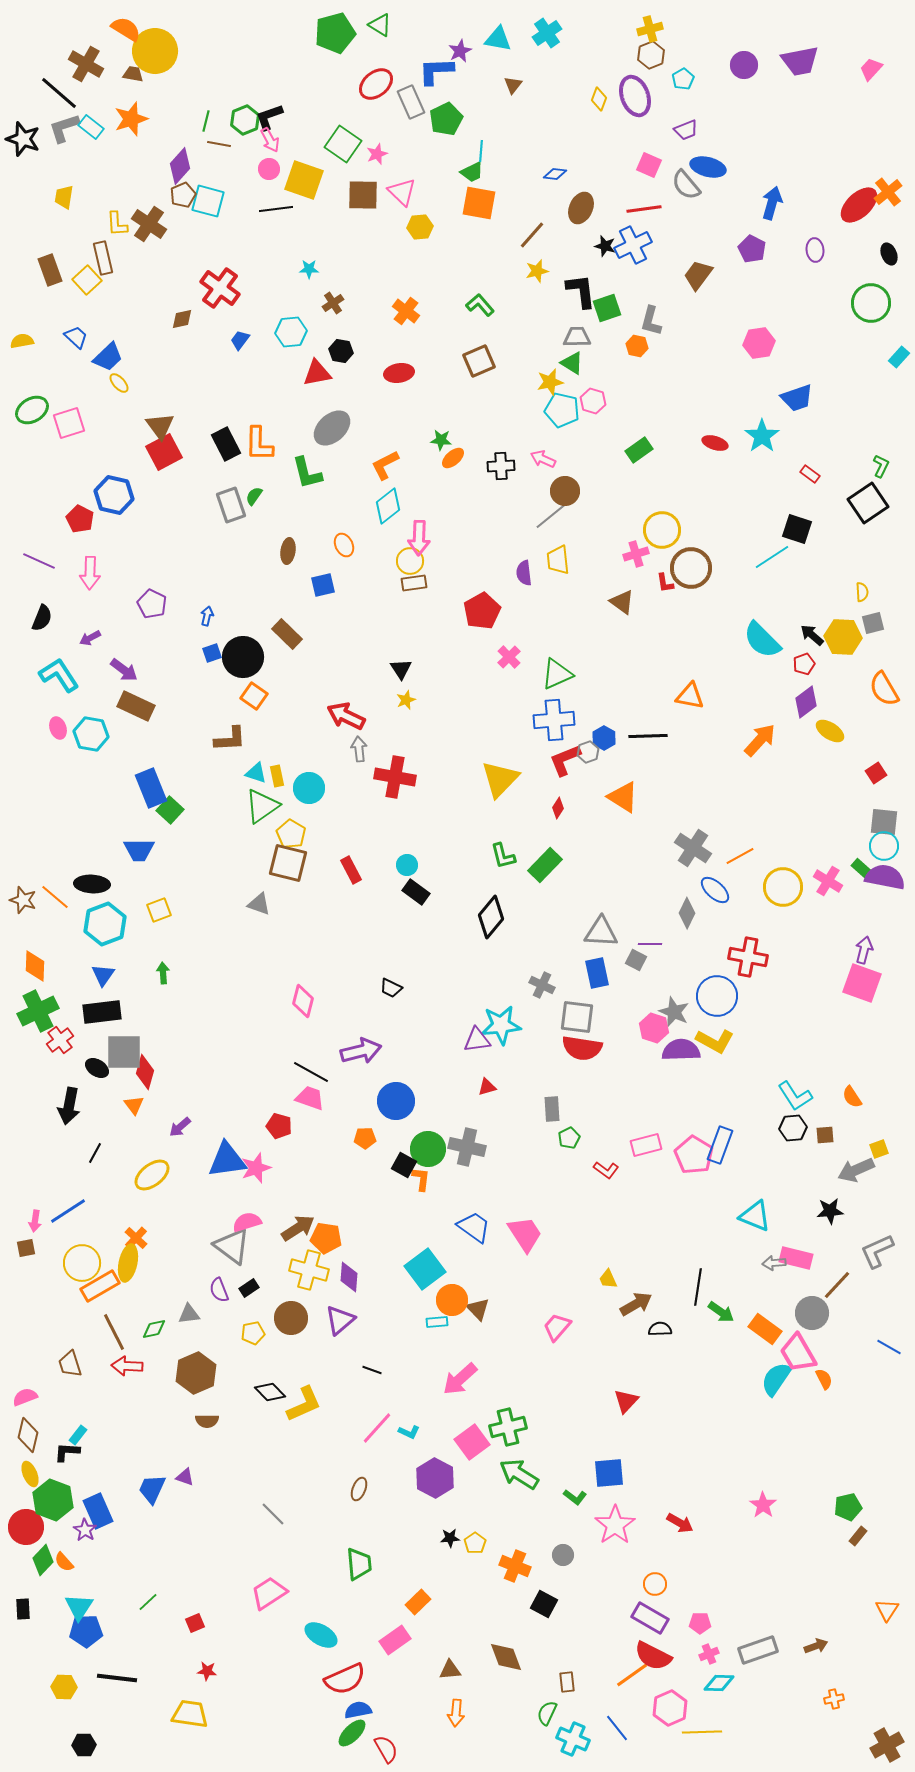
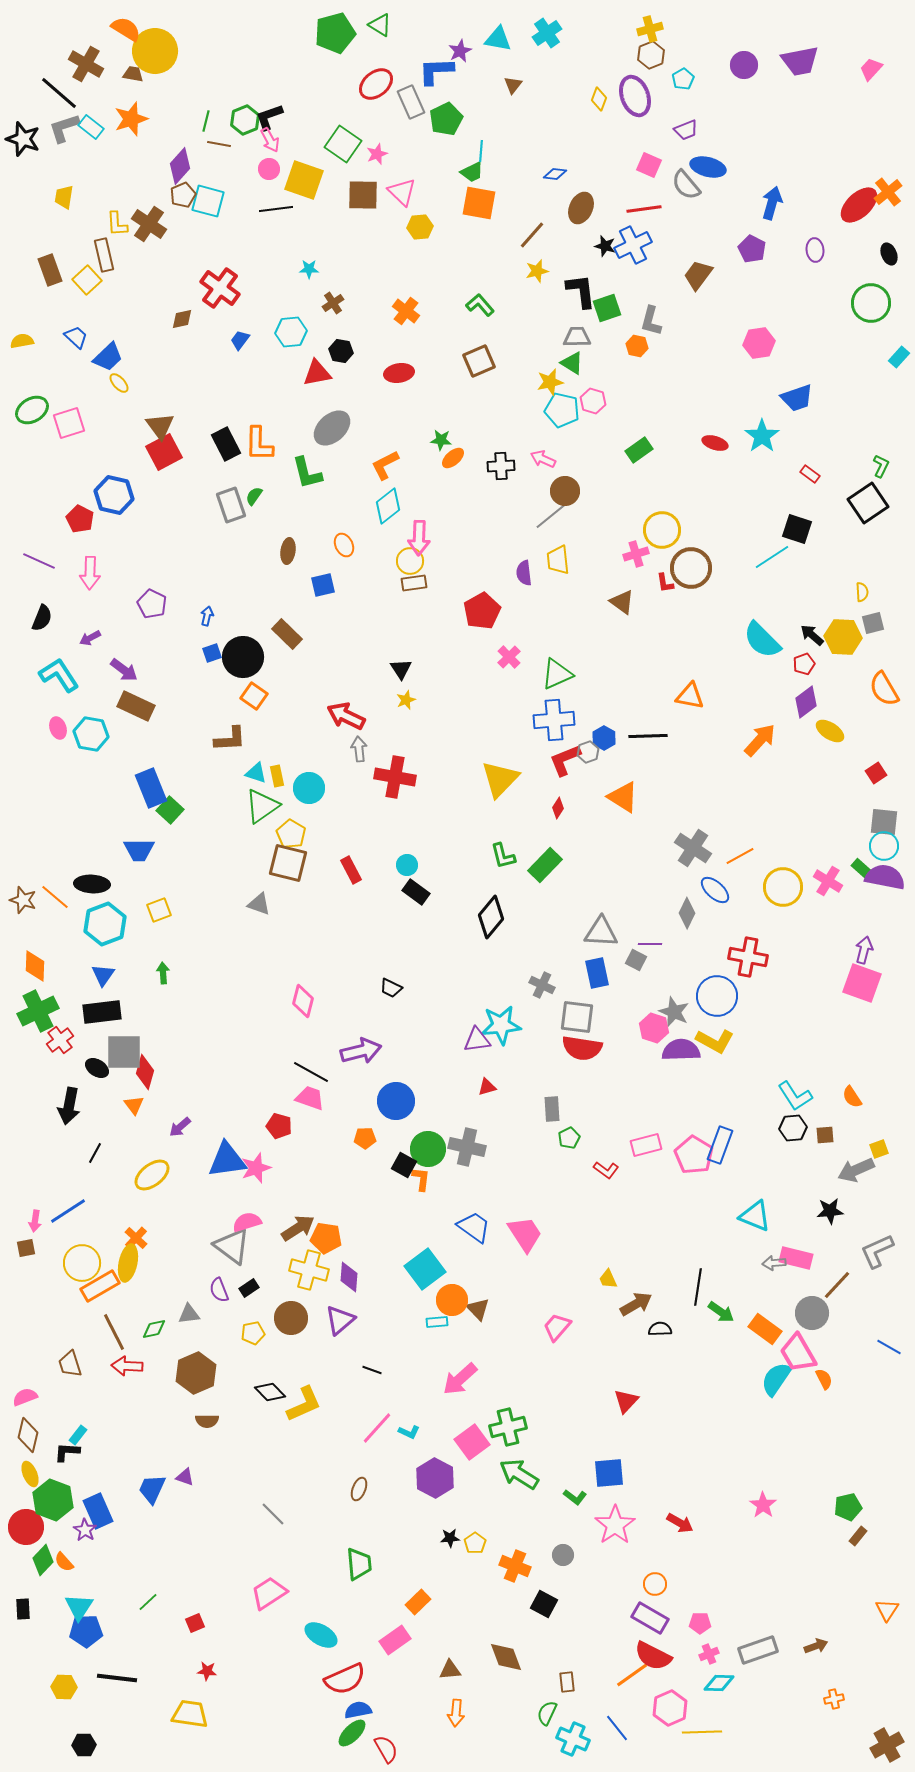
brown rectangle at (103, 258): moved 1 px right, 3 px up
